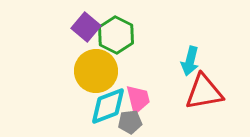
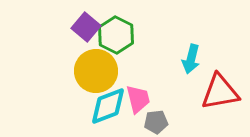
cyan arrow: moved 1 px right, 2 px up
red triangle: moved 16 px right
gray pentagon: moved 26 px right
